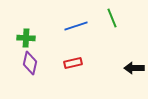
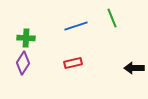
purple diamond: moved 7 px left; rotated 20 degrees clockwise
